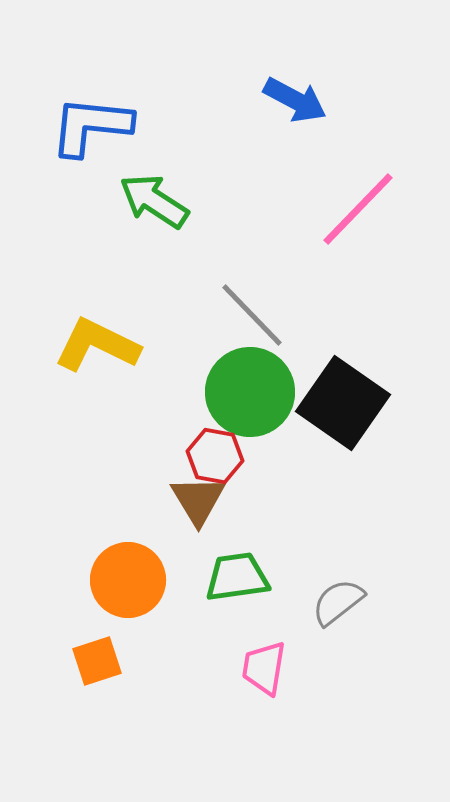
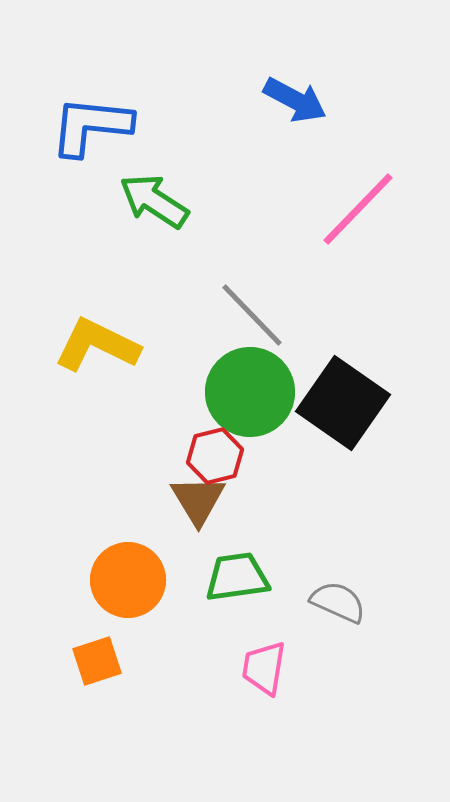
red hexagon: rotated 24 degrees counterclockwise
gray semicircle: rotated 62 degrees clockwise
